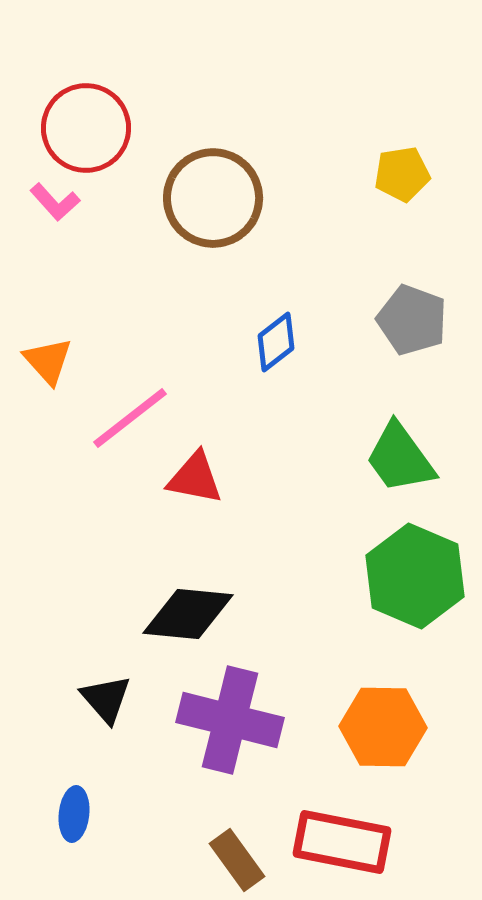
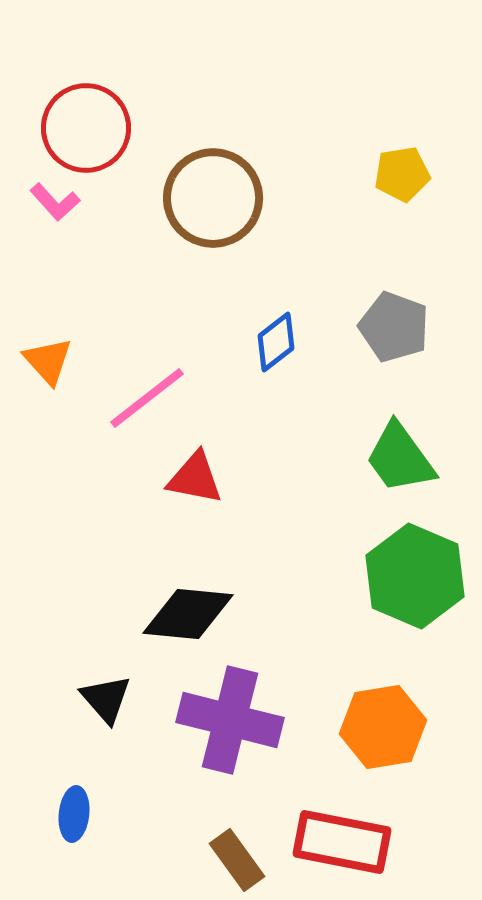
gray pentagon: moved 18 px left, 7 px down
pink line: moved 17 px right, 20 px up
orange hexagon: rotated 10 degrees counterclockwise
